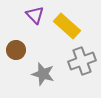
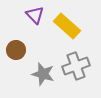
gray cross: moved 6 px left, 5 px down
